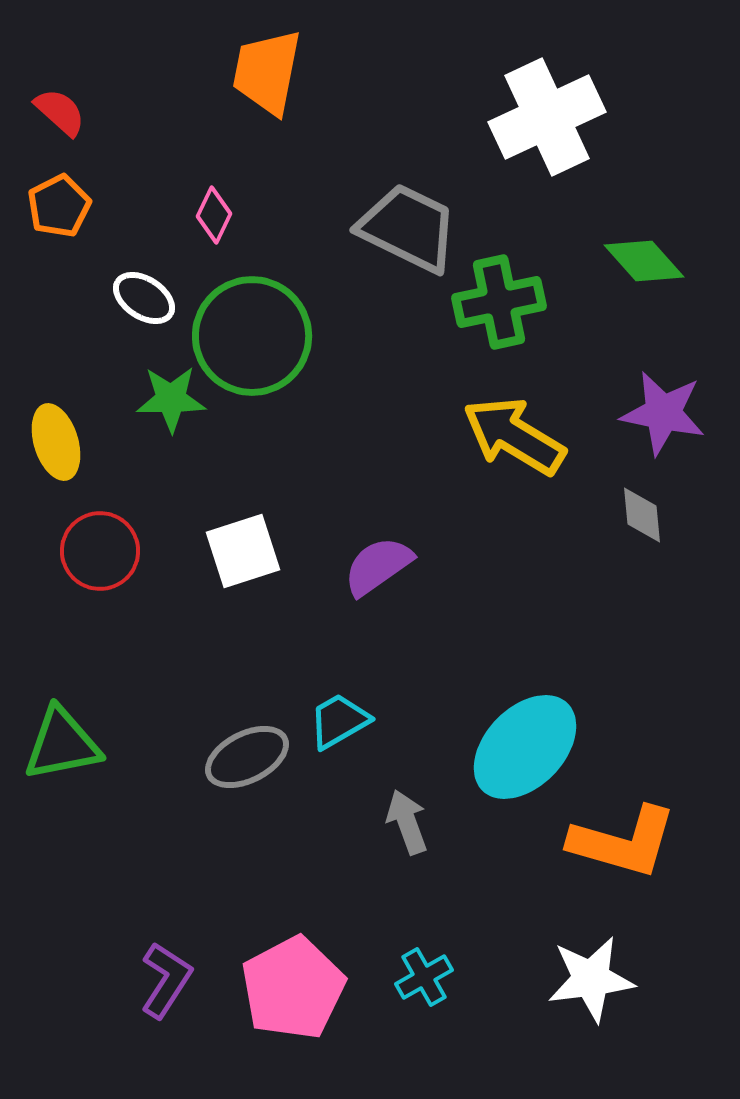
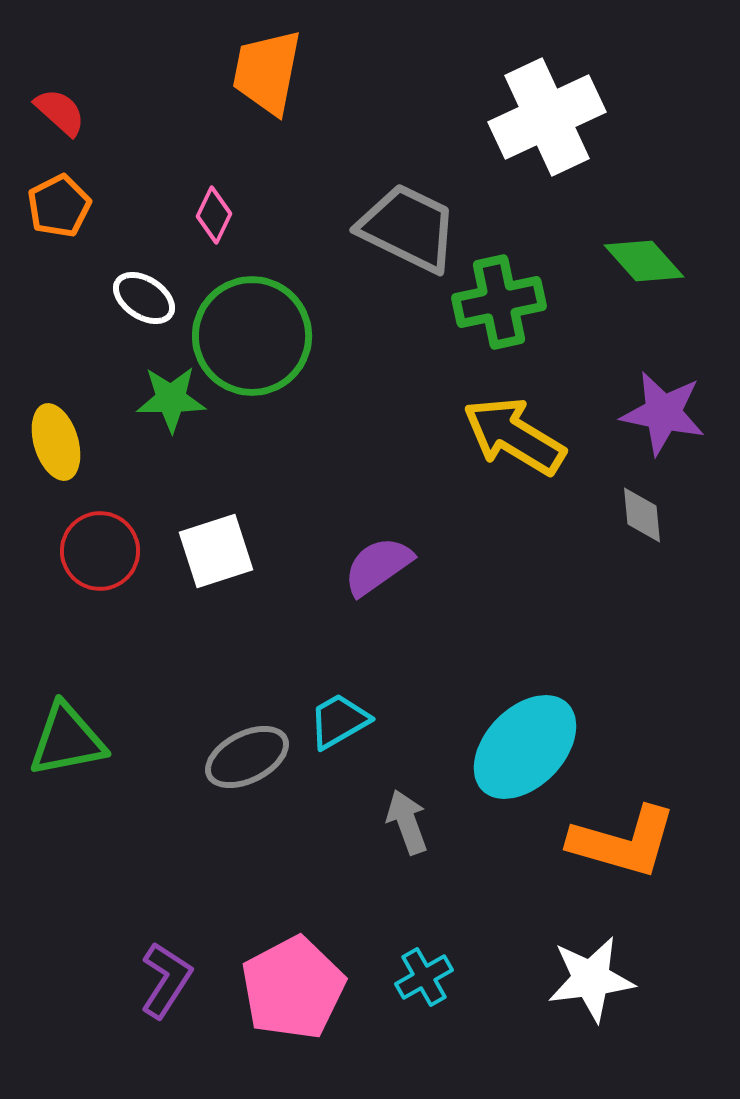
white square: moved 27 px left
green triangle: moved 5 px right, 4 px up
